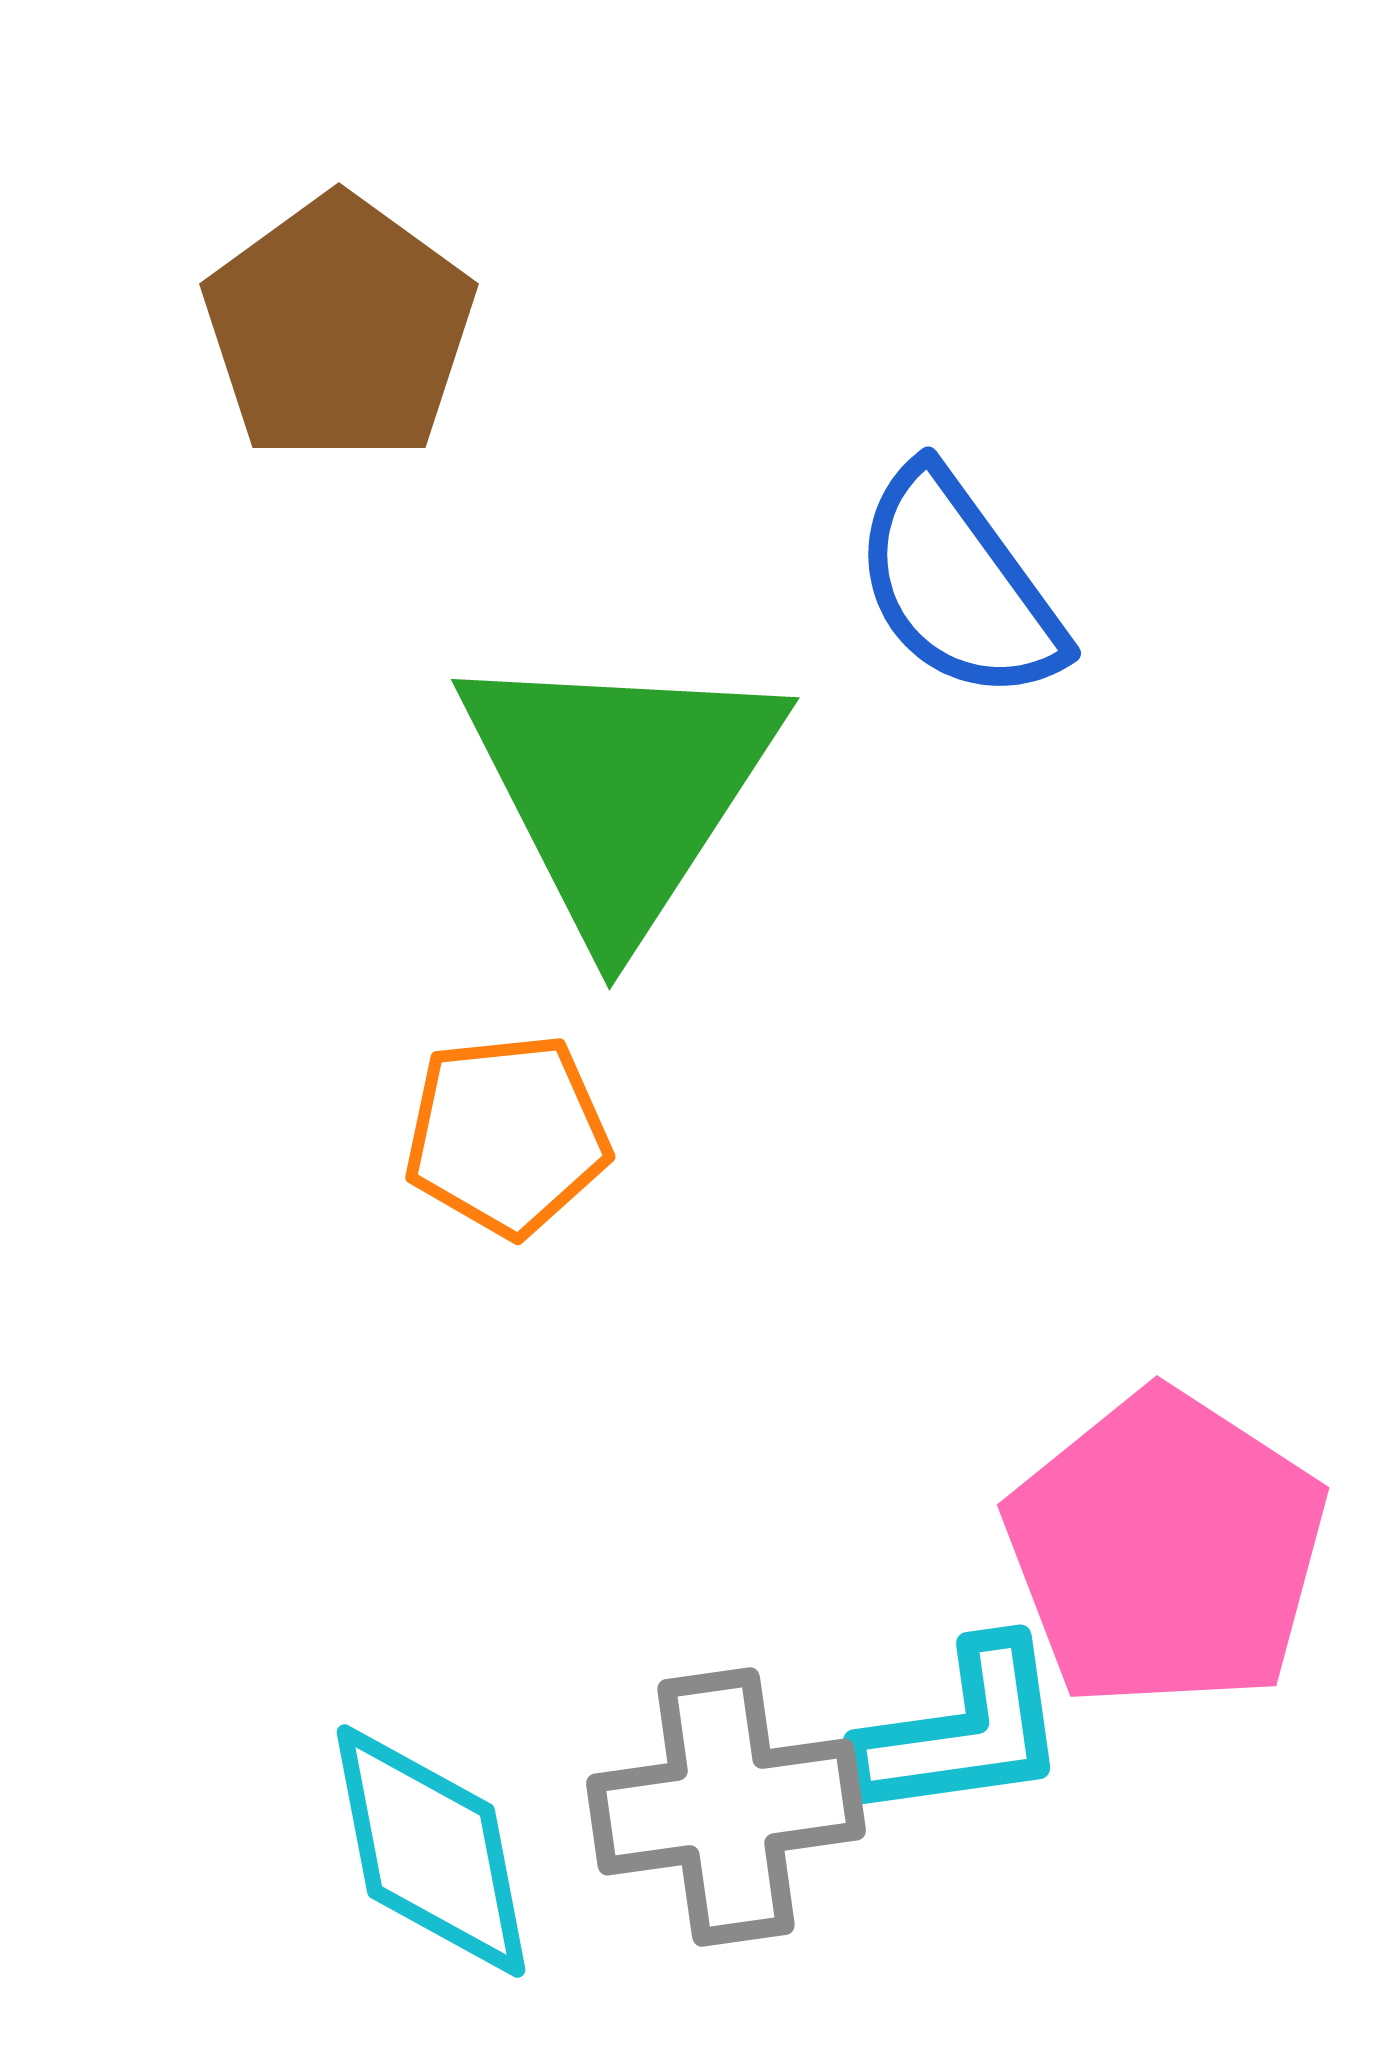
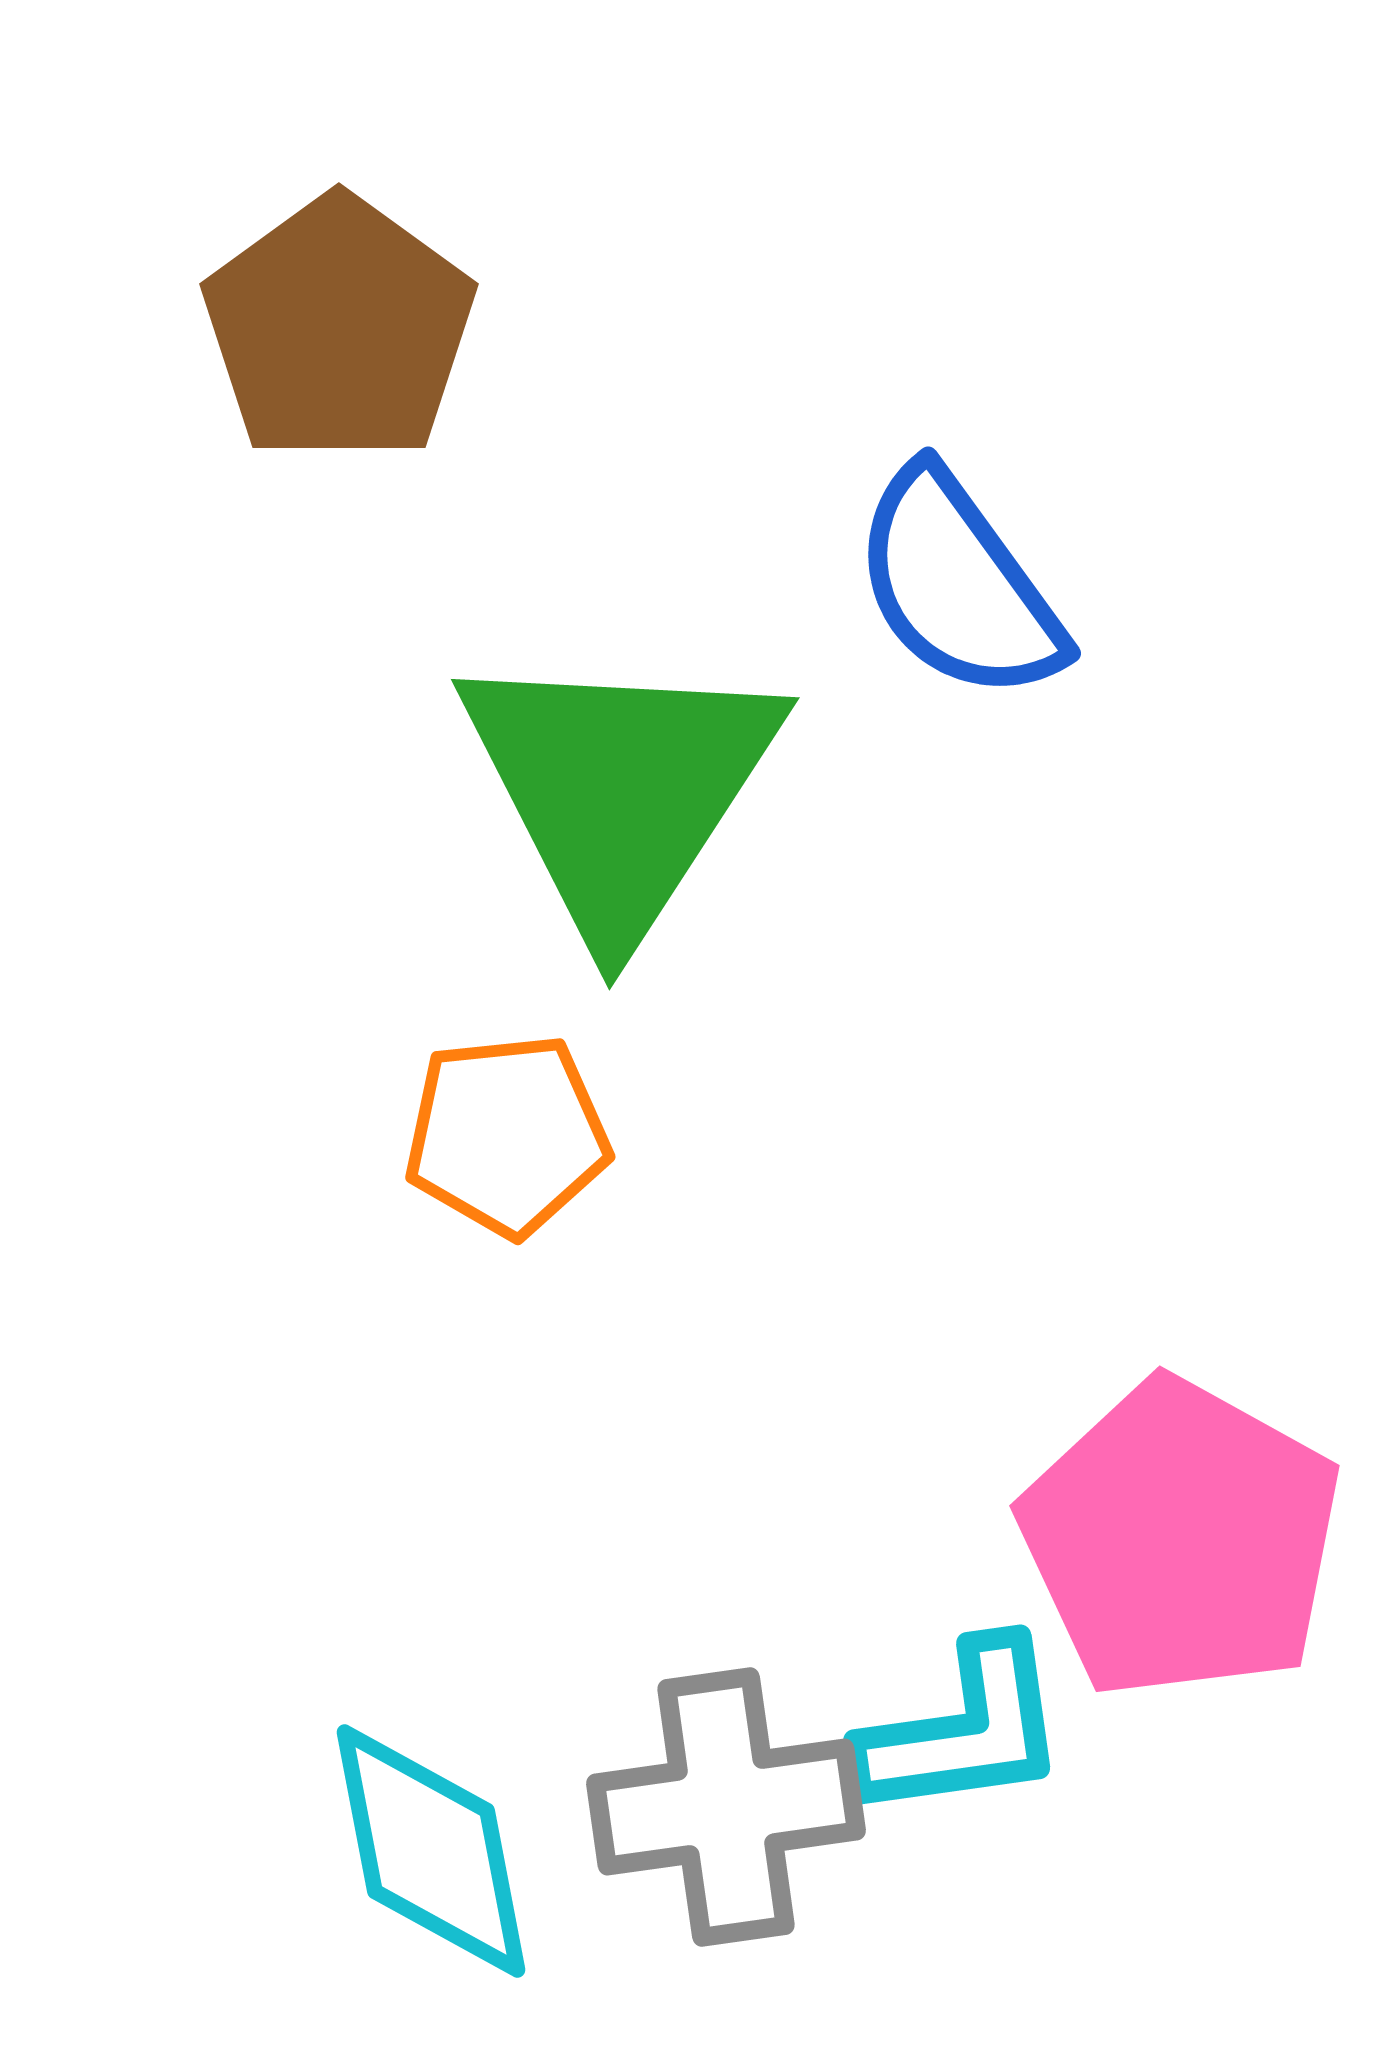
pink pentagon: moved 15 px right, 11 px up; rotated 4 degrees counterclockwise
